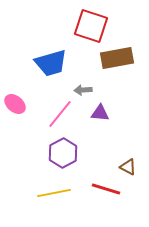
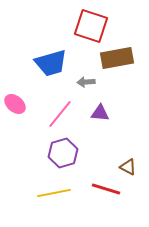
gray arrow: moved 3 px right, 8 px up
purple hexagon: rotated 12 degrees clockwise
